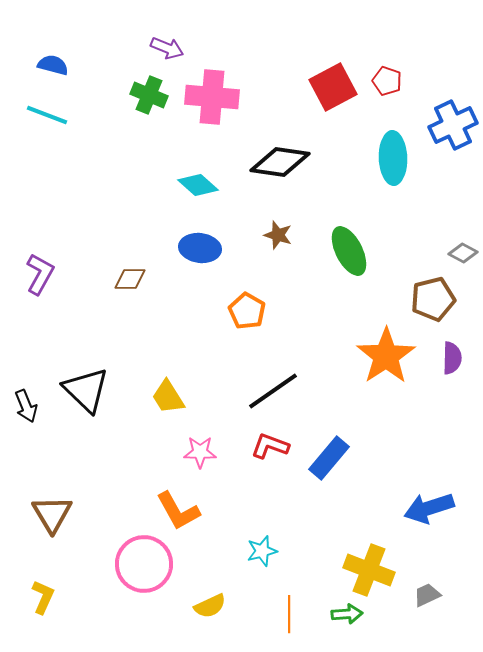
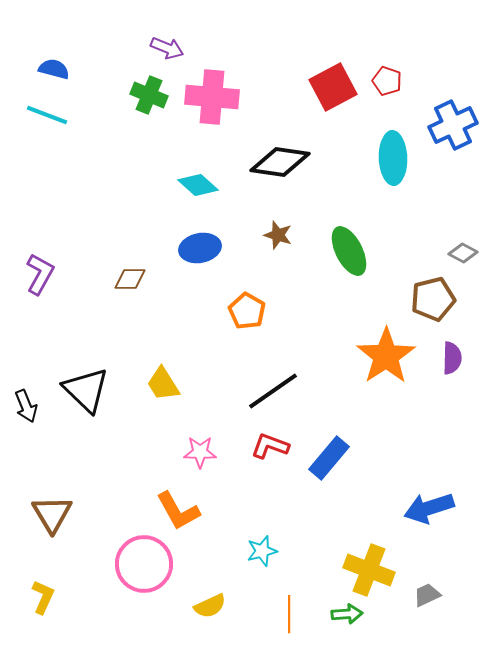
blue semicircle: moved 1 px right, 4 px down
blue ellipse: rotated 18 degrees counterclockwise
yellow trapezoid: moved 5 px left, 13 px up
